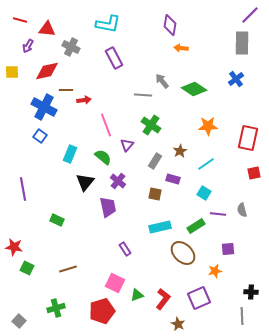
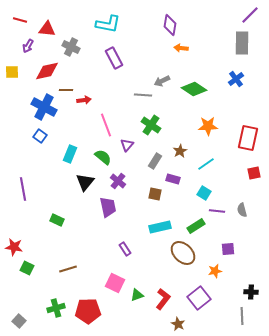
gray arrow at (162, 81): rotated 77 degrees counterclockwise
purple line at (218, 214): moved 1 px left, 3 px up
purple square at (199, 298): rotated 15 degrees counterclockwise
red pentagon at (102, 311): moved 14 px left; rotated 15 degrees clockwise
